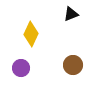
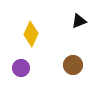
black triangle: moved 8 px right, 7 px down
